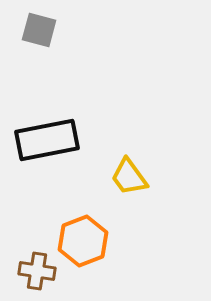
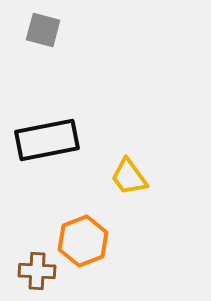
gray square: moved 4 px right
brown cross: rotated 6 degrees counterclockwise
